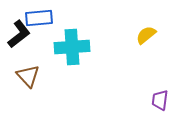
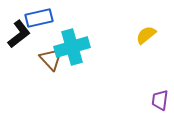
blue rectangle: rotated 8 degrees counterclockwise
cyan cross: rotated 12 degrees counterclockwise
brown triangle: moved 23 px right, 17 px up
